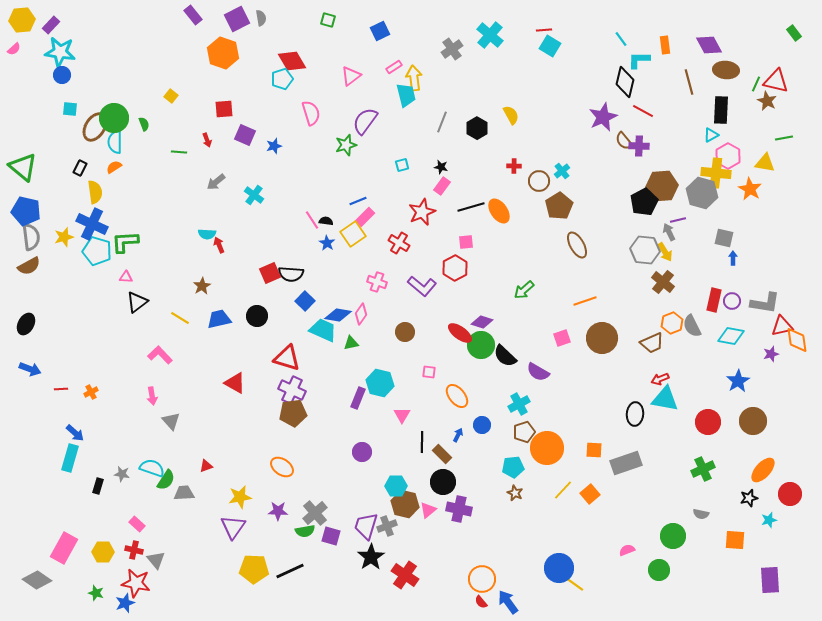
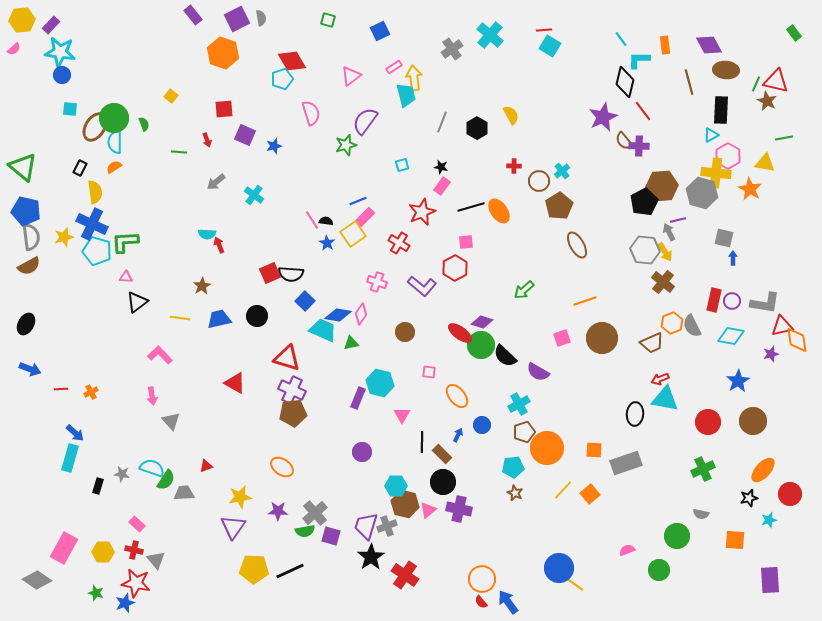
red line at (643, 111): rotated 25 degrees clockwise
yellow line at (180, 318): rotated 24 degrees counterclockwise
green circle at (673, 536): moved 4 px right
